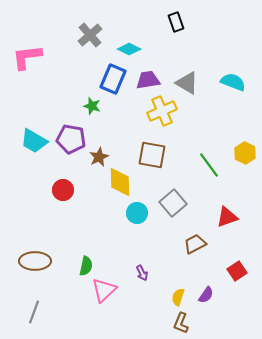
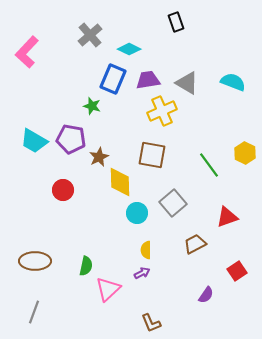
pink L-shape: moved 5 px up; rotated 40 degrees counterclockwise
purple arrow: rotated 91 degrees counterclockwise
pink triangle: moved 4 px right, 1 px up
yellow semicircle: moved 32 px left, 47 px up; rotated 18 degrees counterclockwise
brown L-shape: moved 30 px left; rotated 45 degrees counterclockwise
